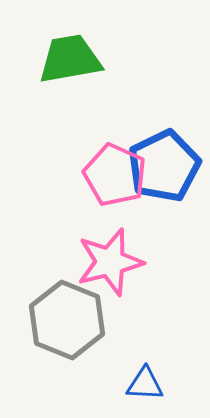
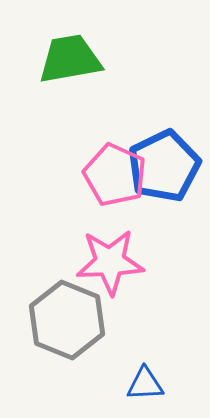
pink star: rotated 12 degrees clockwise
blue triangle: rotated 6 degrees counterclockwise
